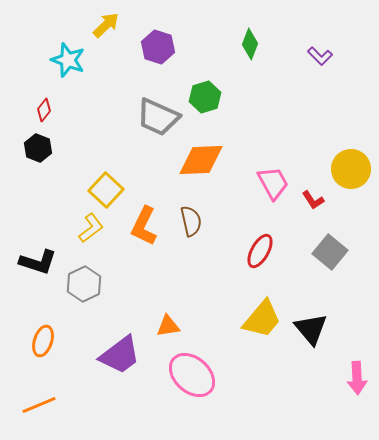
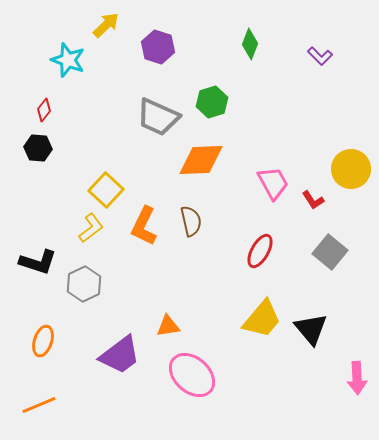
green hexagon: moved 7 px right, 5 px down
black hexagon: rotated 16 degrees counterclockwise
